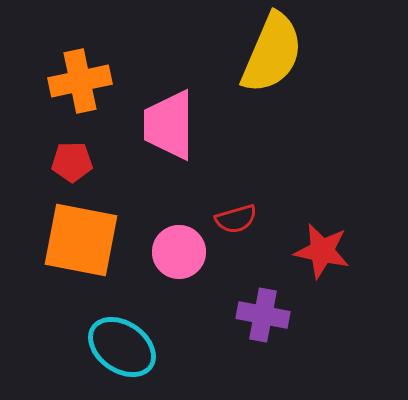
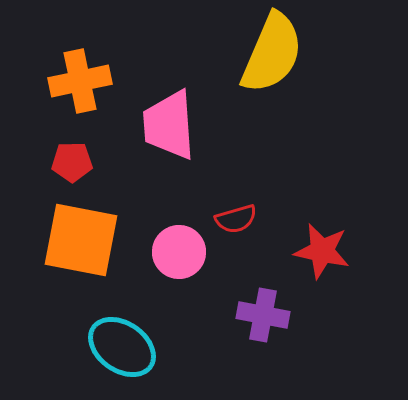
pink trapezoid: rotated 4 degrees counterclockwise
